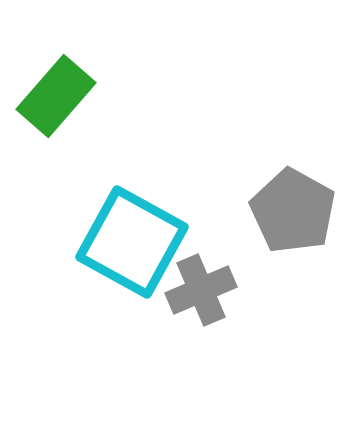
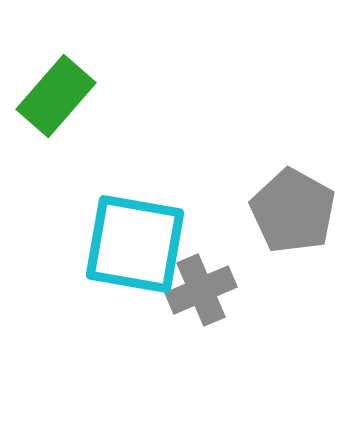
cyan square: moved 3 px right, 2 px down; rotated 19 degrees counterclockwise
